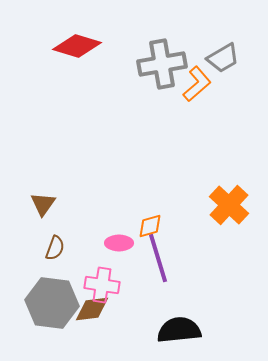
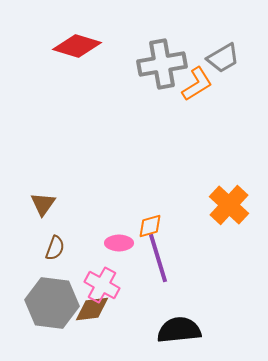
orange L-shape: rotated 9 degrees clockwise
pink cross: rotated 20 degrees clockwise
